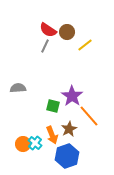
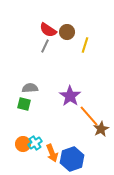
yellow line: rotated 35 degrees counterclockwise
gray semicircle: moved 12 px right
purple star: moved 2 px left
green square: moved 29 px left, 2 px up
brown star: moved 32 px right
orange arrow: moved 18 px down
cyan cross: rotated 16 degrees clockwise
blue hexagon: moved 5 px right, 3 px down
